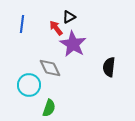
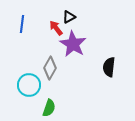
gray diamond: rotated 55 degrees clockwise
